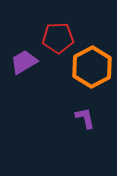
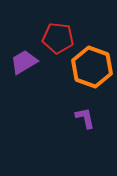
red pentagon: rotated 8 degrees clockwise
orange hexagon: rotated 12 degrees counterclockwise
